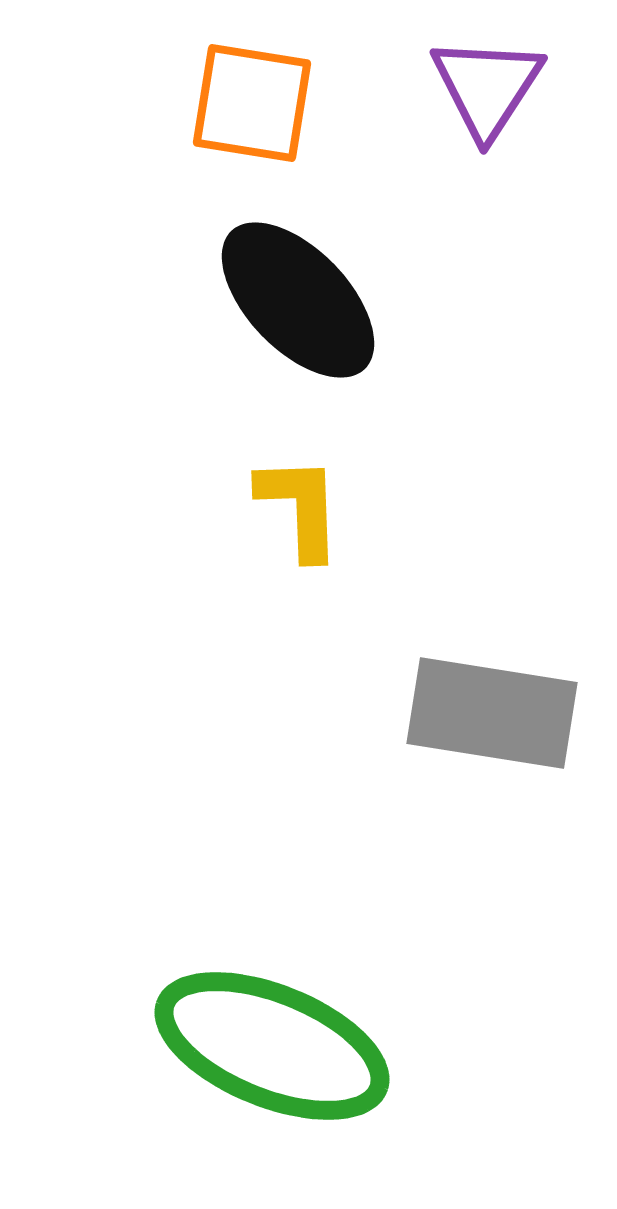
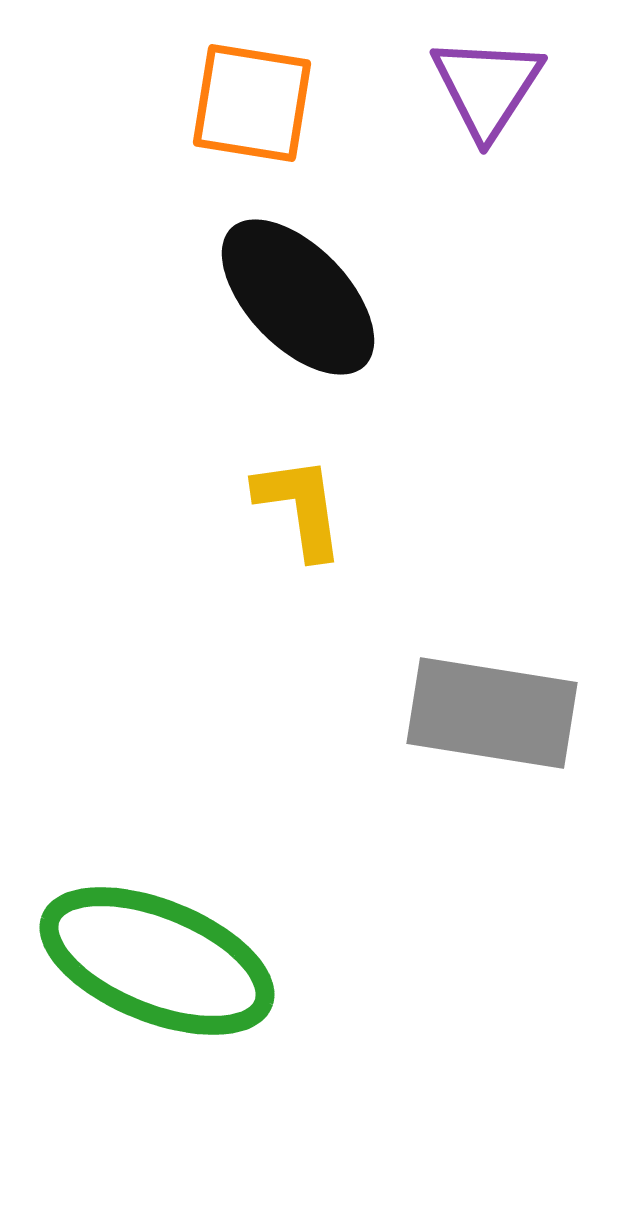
black ellipse: moved 3 px up
yellow L-shape: rotated 6 degrees counterclockwise
green ellipse: moved 115 px left, 85 px up
